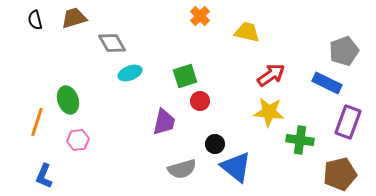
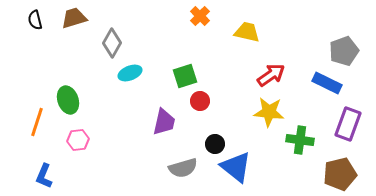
gray diamond: rotated 60 degrees clockwise
purple rectangle: moved 2 px down
gray semicircle: moved 1 px right, 1 px up
